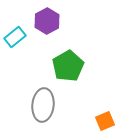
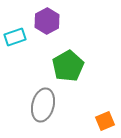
cyan rectangle: rotated 20 degrees clockwise
gray ellipse: rotated 8 degrees clockwise
